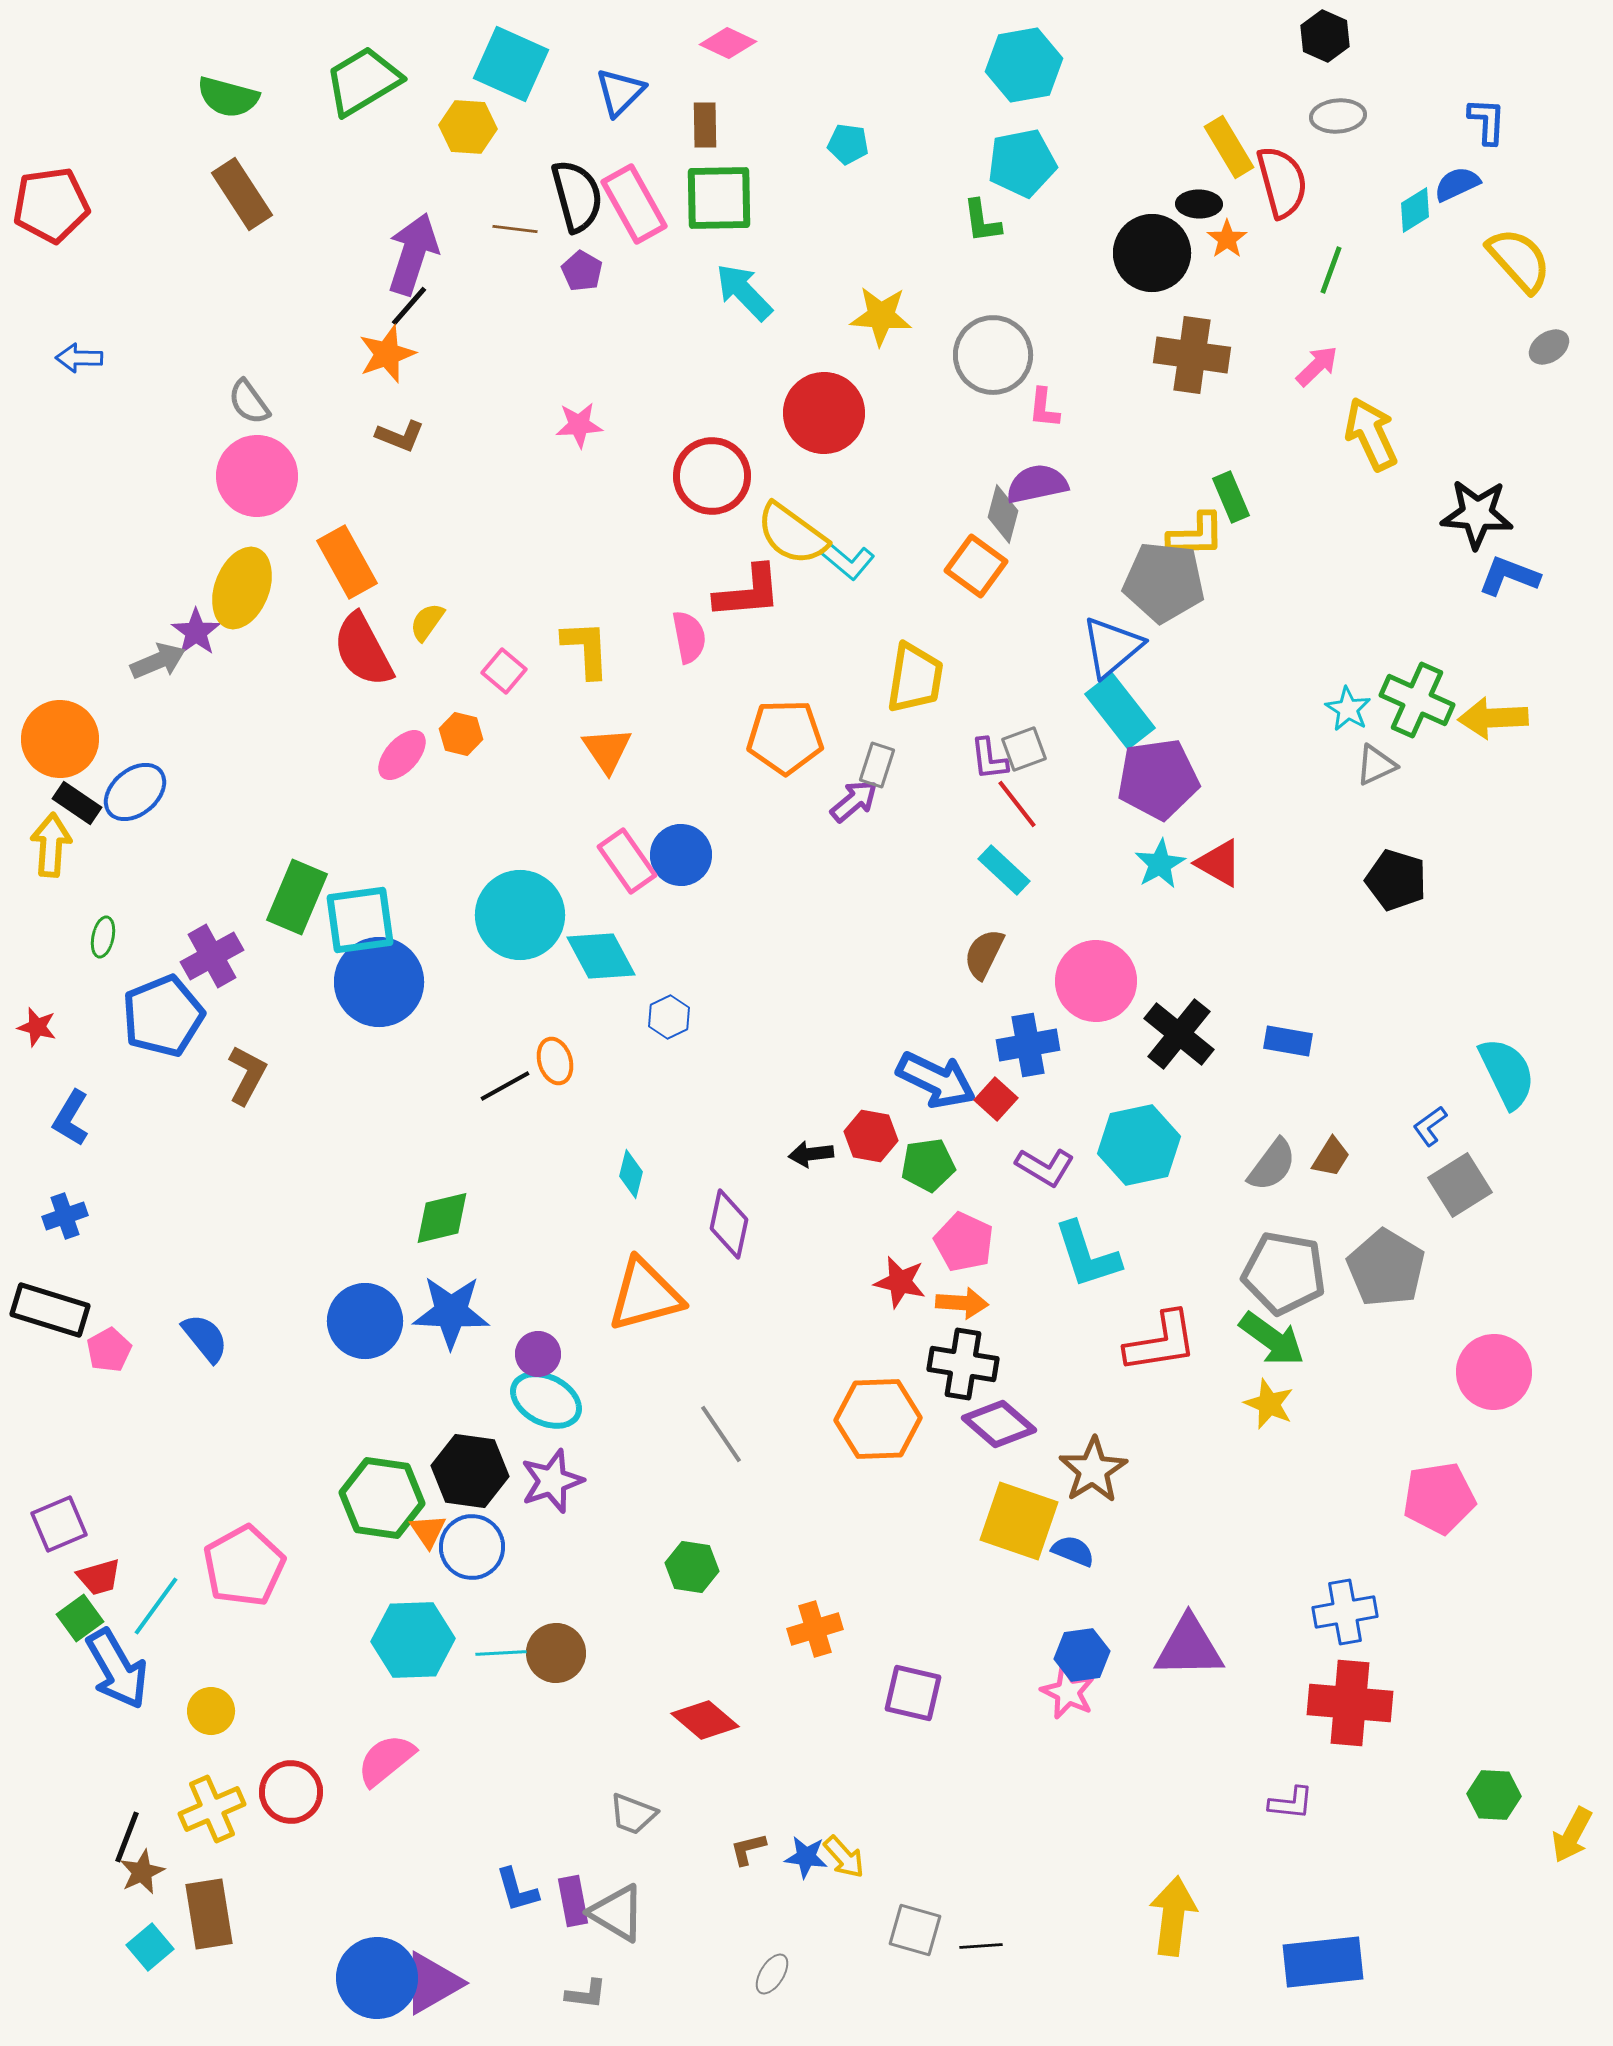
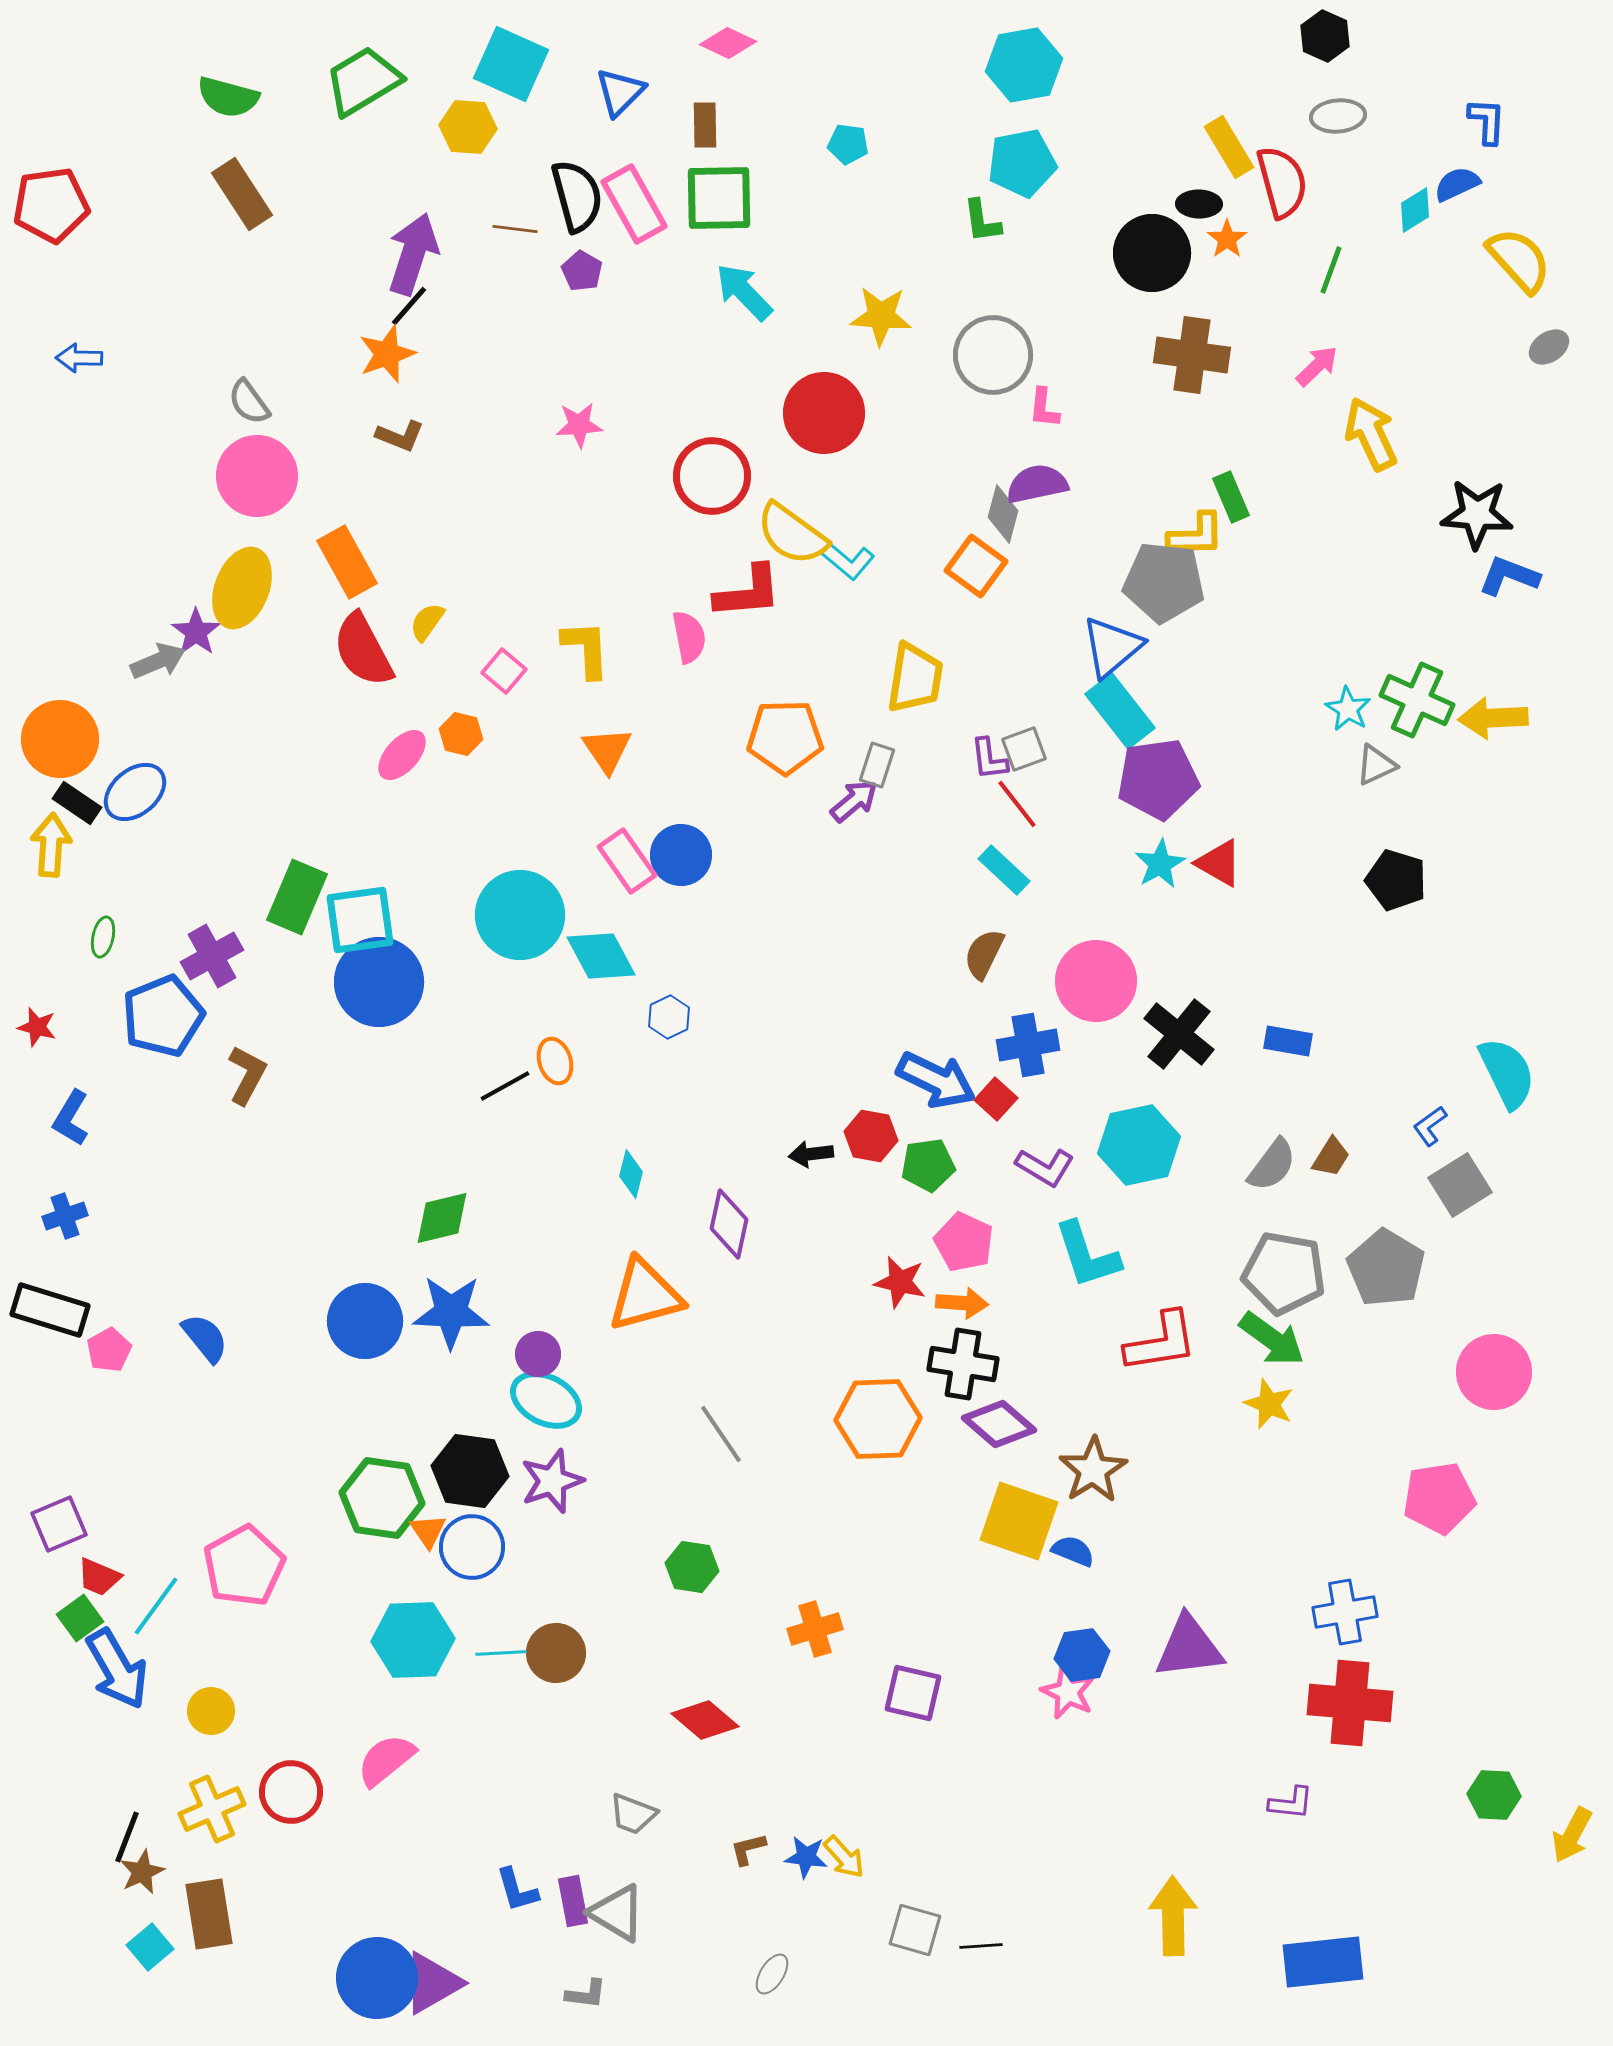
red trapezoid at (99, 1577): rotated 39 degrees clockwise
purple triangle at (1189, 1647): rotated 6 degrees counterclockwise
yellow arrow at (1173, 1916): rotated 8 degrees counterclockwise
